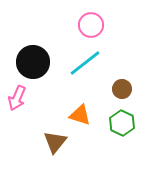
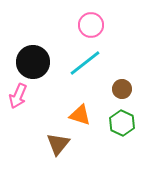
pink arrow: moved 1 px right, 2 px up
brown triangle: moved 3 px right, 2 px down
